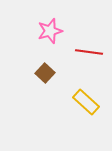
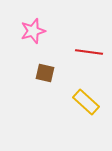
pink star: moved 17 px left
brown square: rotated 30 degrees counterclockwise
